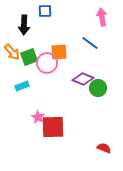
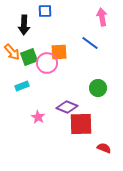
purple diamond: moved 16 px left, 28 px down
red square: moved 28 px right, 3 px up
